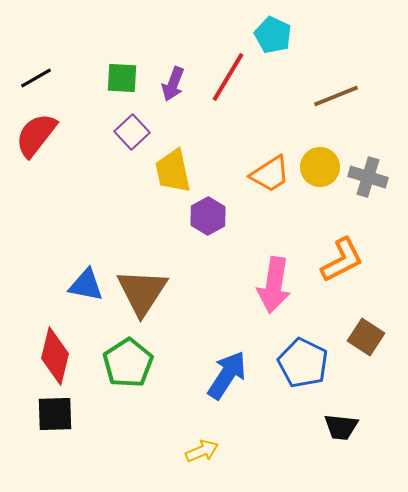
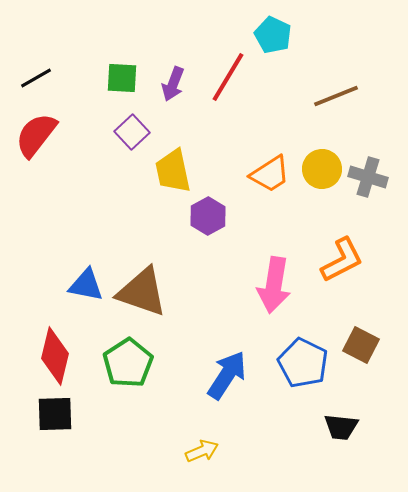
yellow circle: moved 2 px right, 2 px down
brown triangle: rotated 44 degrees counterclockwise
brown square: moved 5 px left, 8 px down; rotated 6 degrees counterclockwise
